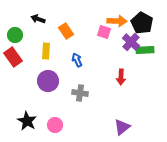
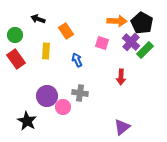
pink square: moved 2 px left, 11 px down
green rectangle: rotated 42 degrees counterclockwise
red rectangle: moved 3 px right, 2 px down
purple circle: moved 1 px left, 15 px down
pink circle: moved 8 px right, 18 px up
